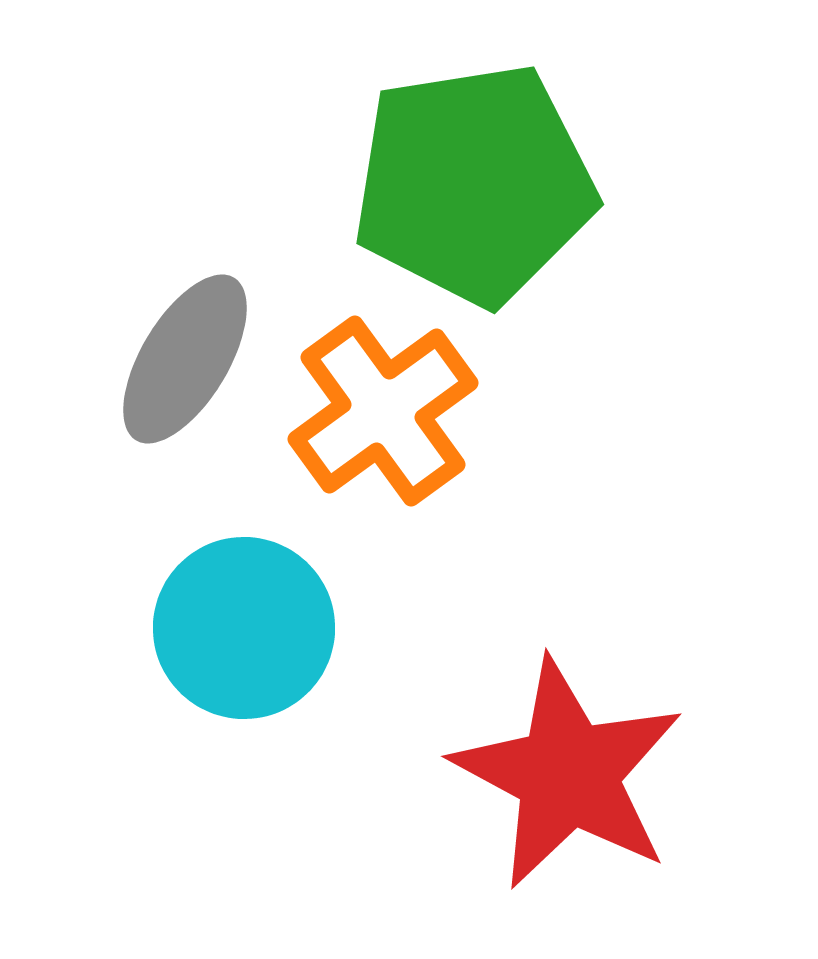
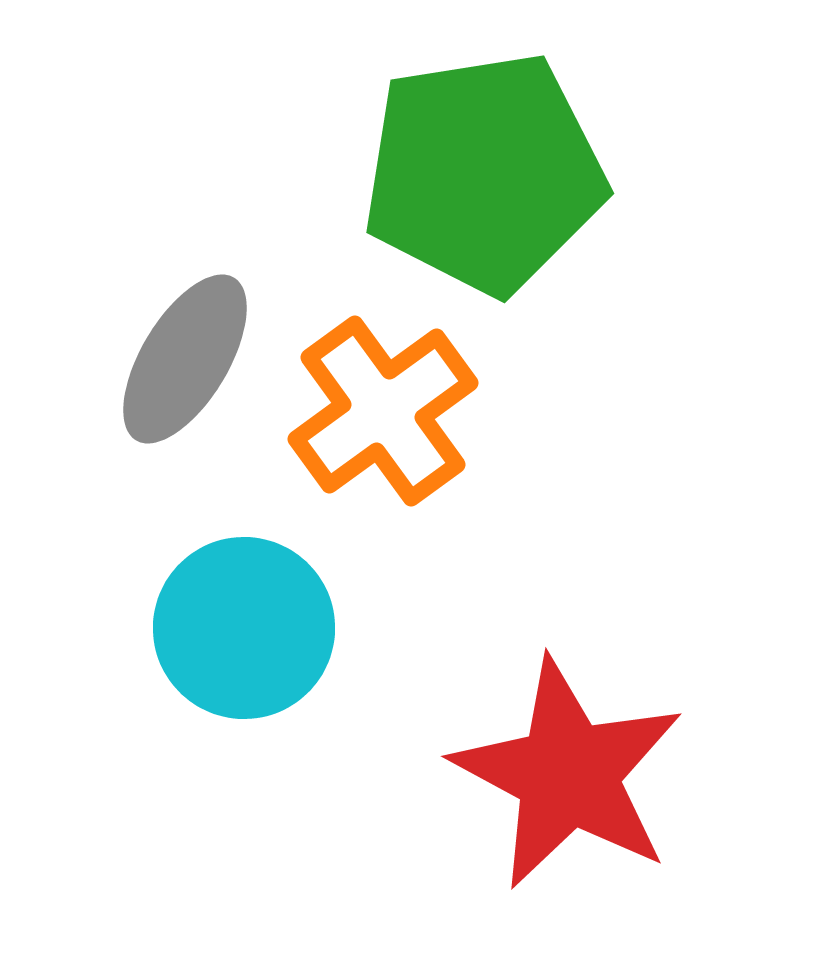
green pentagon: moved 10 px right, 11 px up
